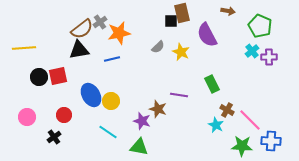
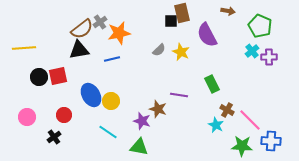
gray semicircle: moved 1 px right, 3 px down
